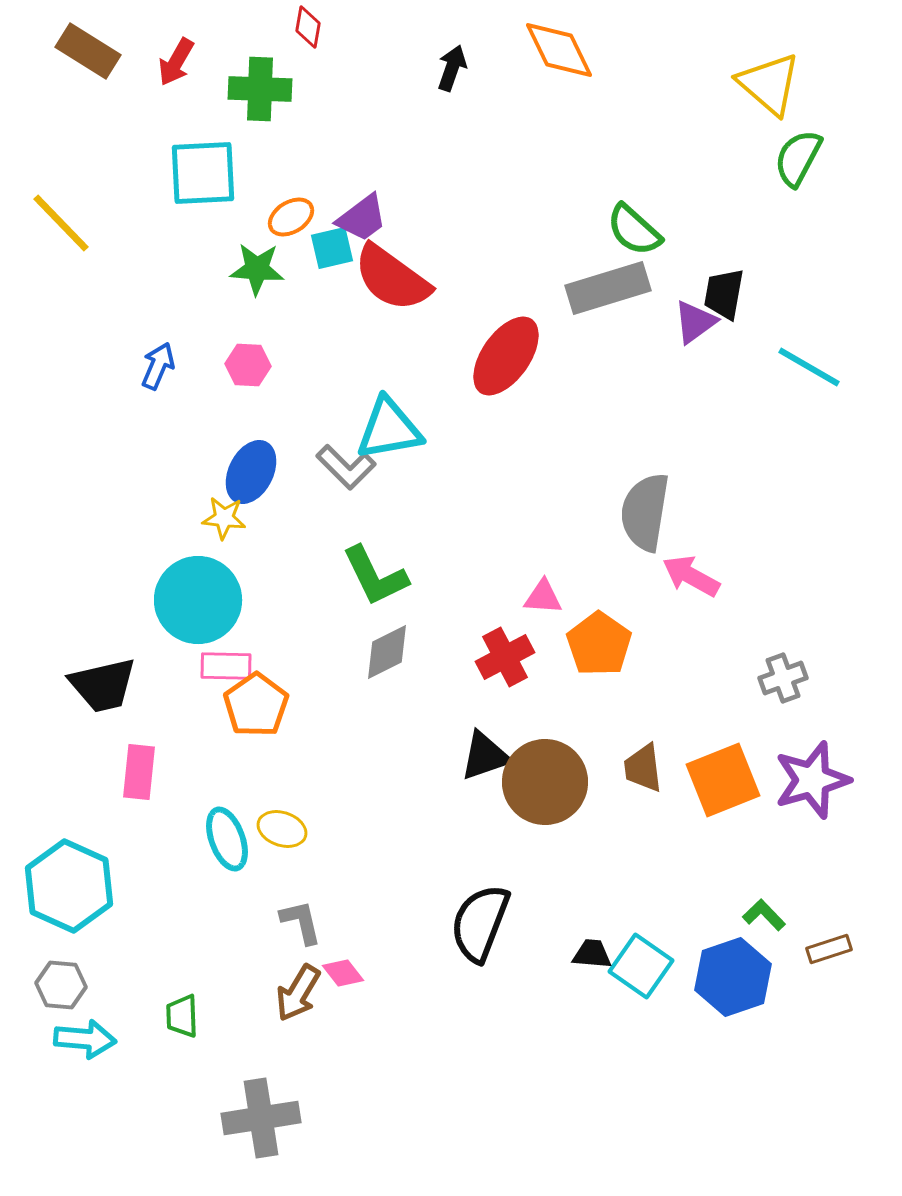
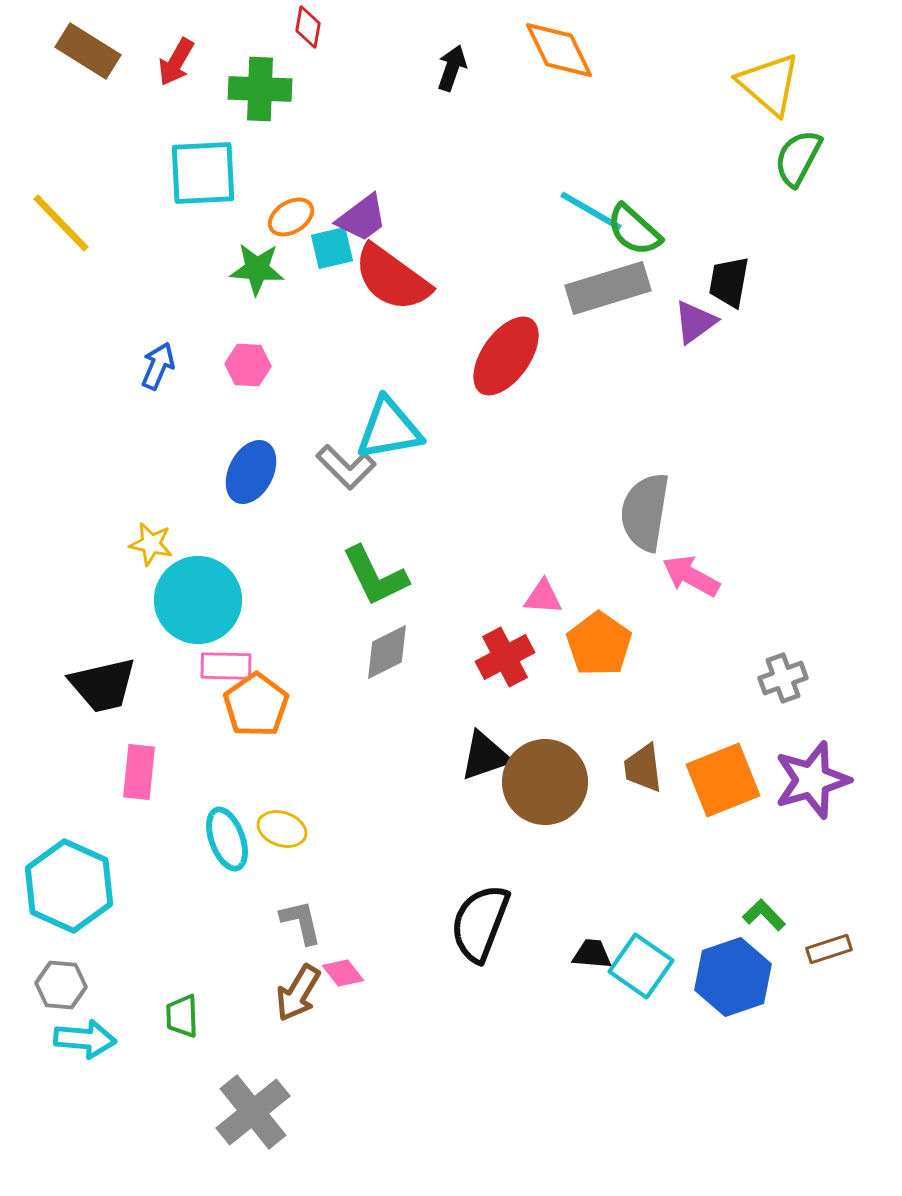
black trapezoid at (724, 294): moved 5 px right, 12 px up
cyan line at (809, 367): moved 218 px left, 156 px up
yellow star at (224, 518): moved 73 px left, 26 px down; rotated 6 degrees clockwise
gray cross at (261, 1118): moved 8 px left, 6 px up; rotated 30 degrees counterclockwise
